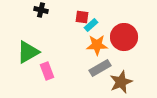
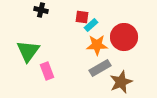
green triangle: moved 1 px up; rotated 25 degrees counterclockwise
